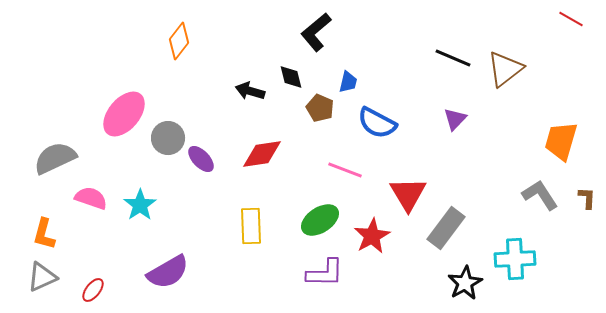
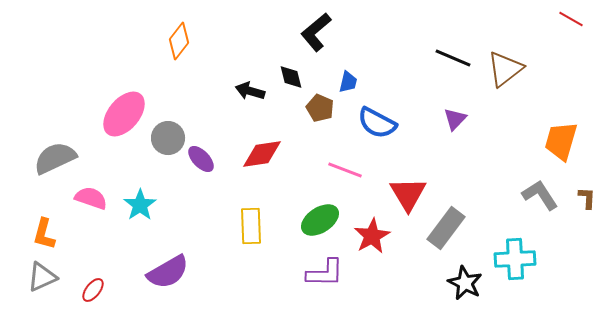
black star: rotated 16 degrees counterclockwise
